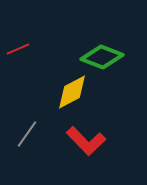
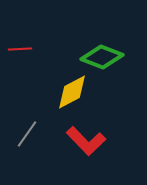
red line: moved 2 px right; rotated 20 degrees clockwise
